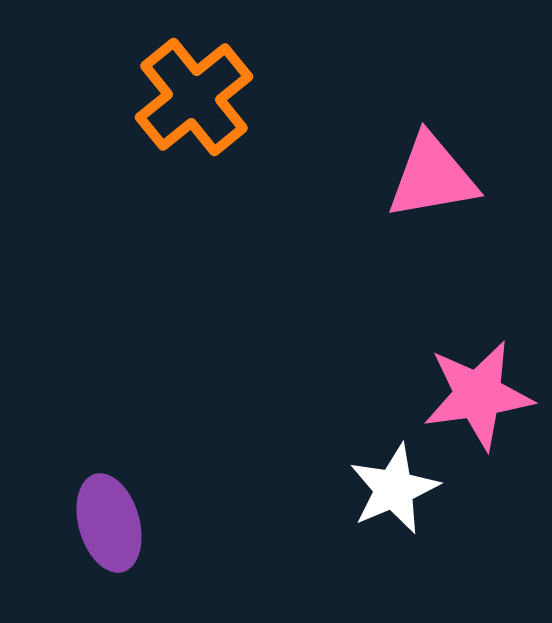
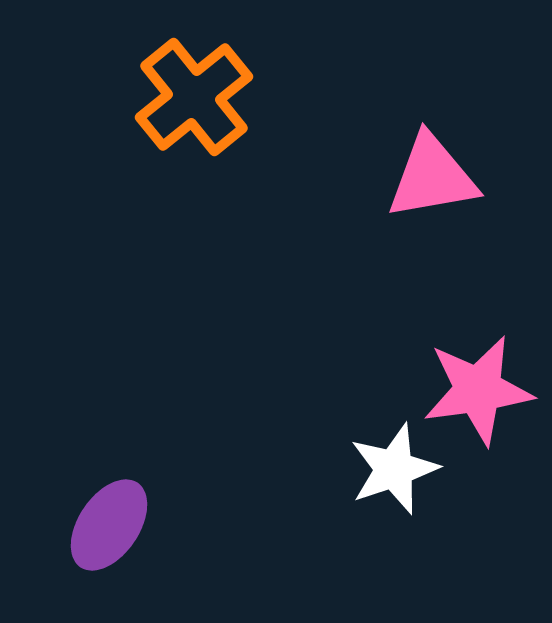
pink star: moved 5 px up
white star: moved 20 px up; rotated 4 degrees clockwise
purple ellipse: moved 2 px down; rotated 50 degrees clockwise
